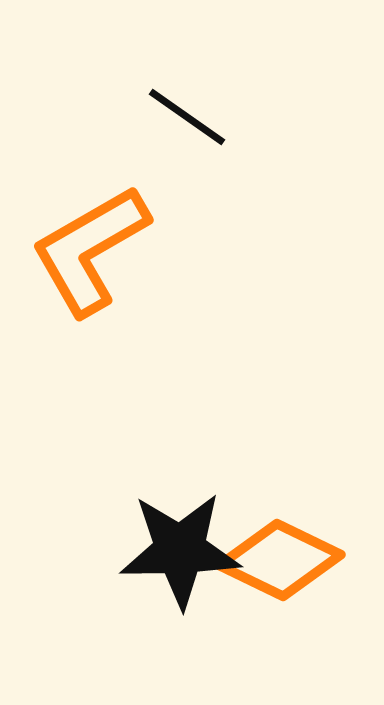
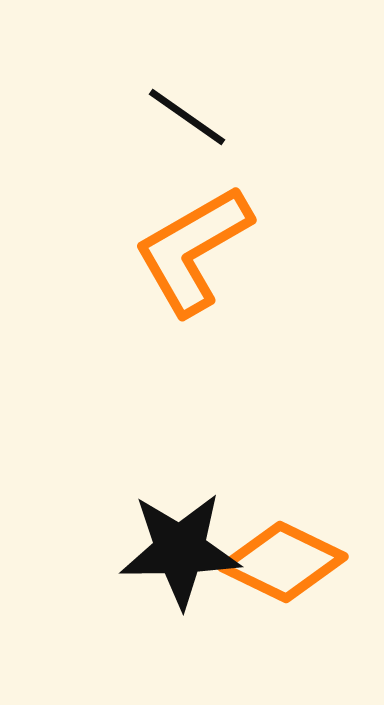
orange L-shape: moved 103 px right
orange diamond: moved 3 px right, 2 px down
